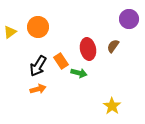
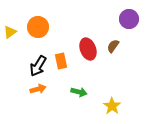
red ellipse: rotated 10 degrees counterclockwise
orange rectangle: rotated 21 degrees clockwise
green arrow: moved 19 px down
